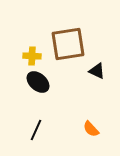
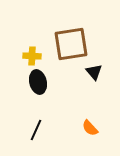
brown square: moved 3 px right
black triangle: moved 3 px left, 1 px down; rotated 24 degrees clockwise
black ellipse: rotated 35 degrees clockwise
orange semicircle: moved 1 px left, 1 px up
